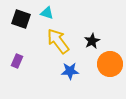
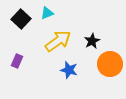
cyan triangle: rotated 40 degrees counterclockwise
black square: rotated 24 degrees clockwise
yellow arrow: rotated 92 degrees clockwise
blue star: moved 1 px left, 1 px up; rotated 18 degrees clockwise
